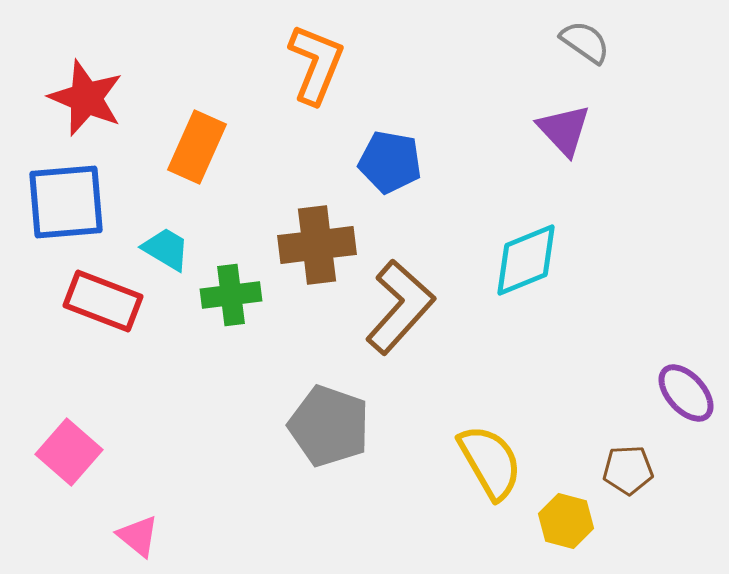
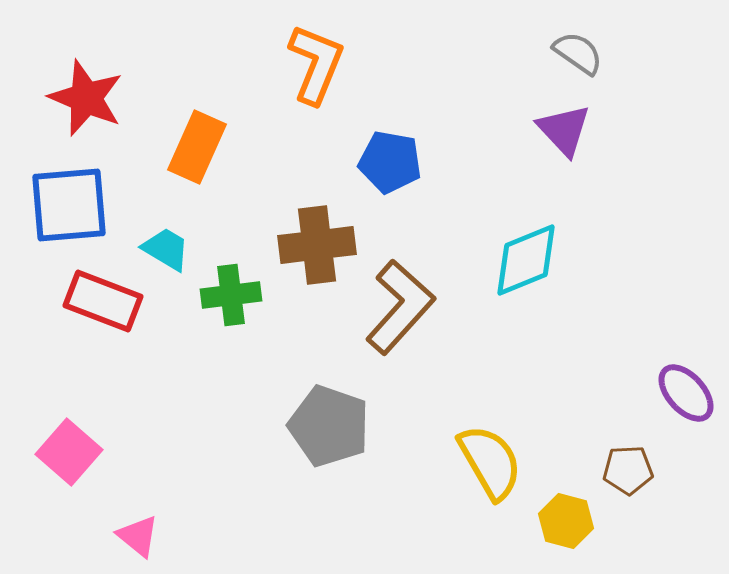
gray semicircle: moved 7 px left, 11 px down
blue square: moved 3 px right, 3 px down
